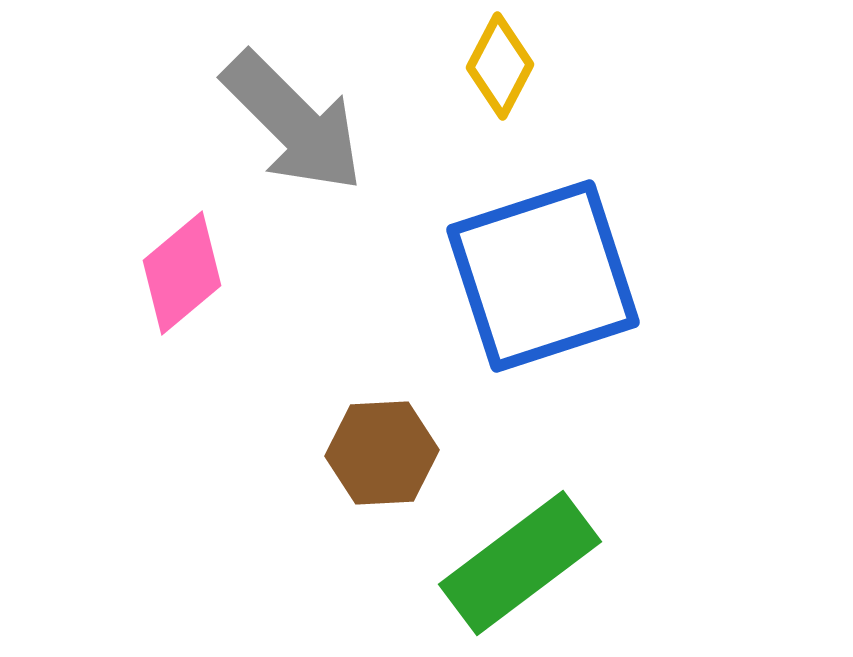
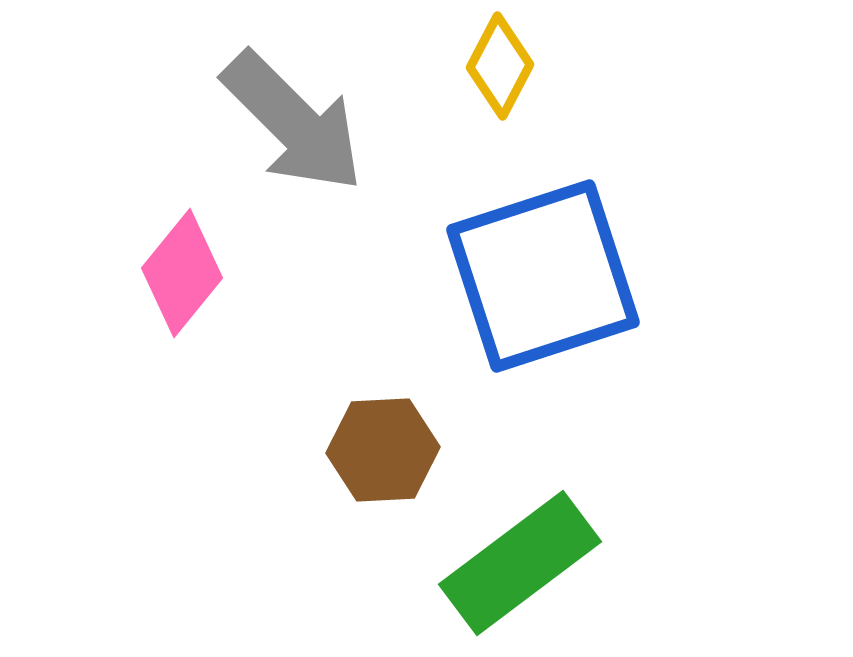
pink diamond: rotated 11 degrees counterclockwise
brown hexagon: moved 1 px right, 3 px up
